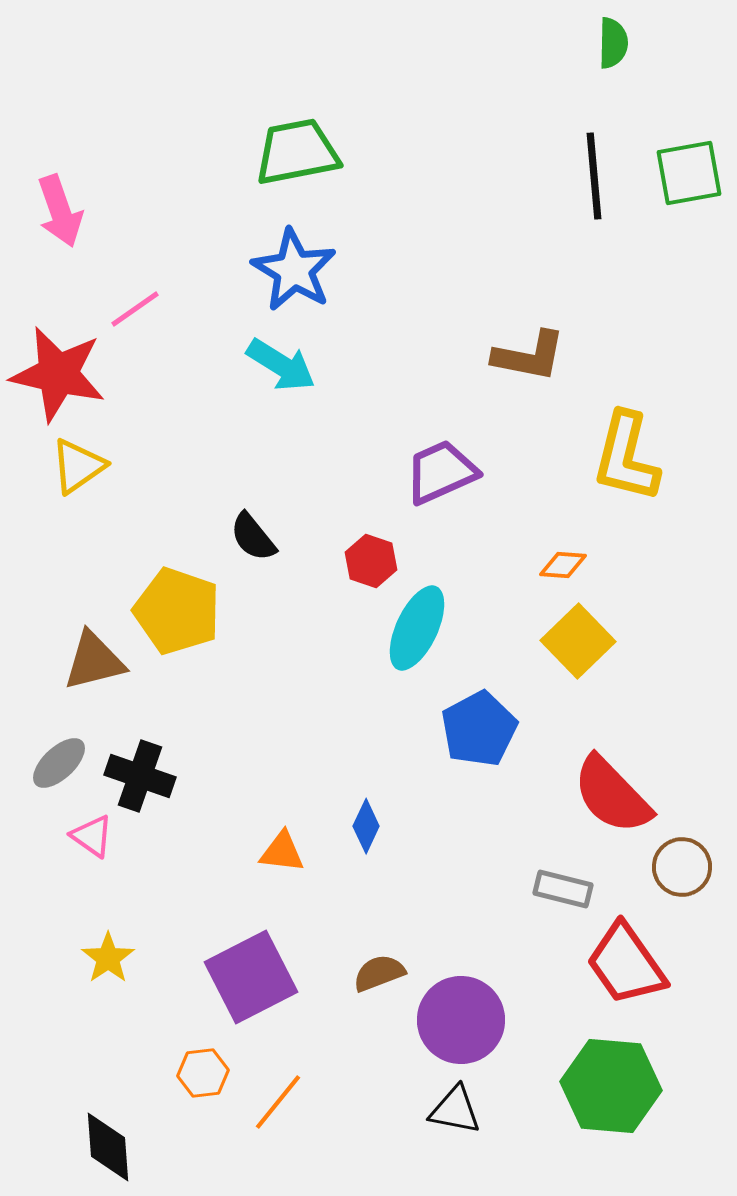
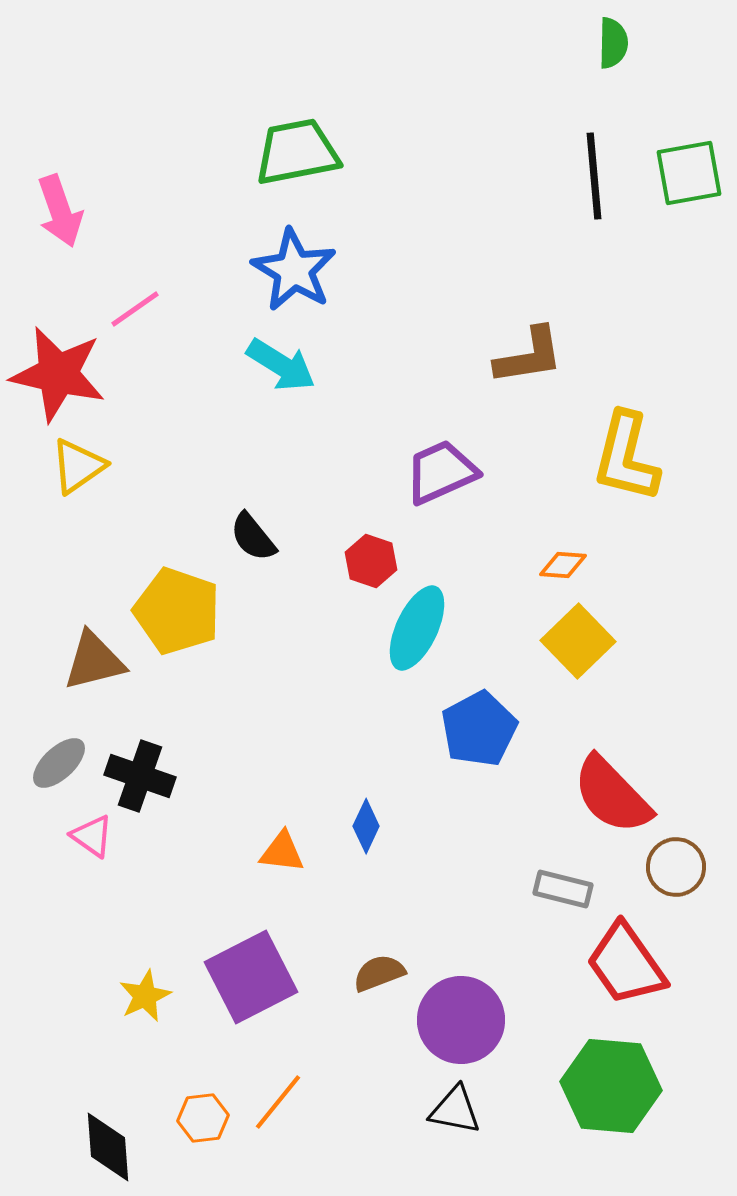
brown L-shape: rotated 20 degrees counterclockwise
brown circle: moved 6 px left
yellow star: moved 37 px right, 38 px down; rotated 10 degrees clockwise
orange hexagon: moved 45 px down
